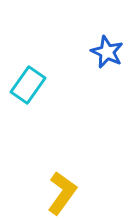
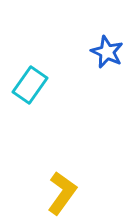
cyan rectangle: moved 2 px right
